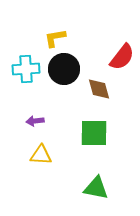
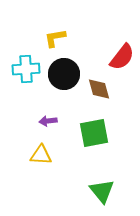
black circle: moved 5 px down
purple arrow: moved 13 px right
green square: rotated 12 degrees counterclockwise
green triangle: moved 6 px right, 3 px down; rotated 40 degrees clockwise
